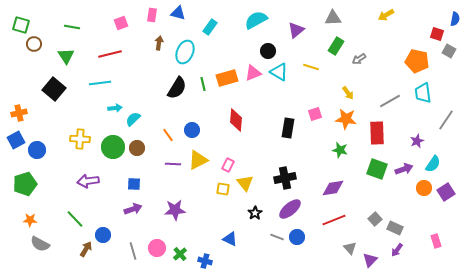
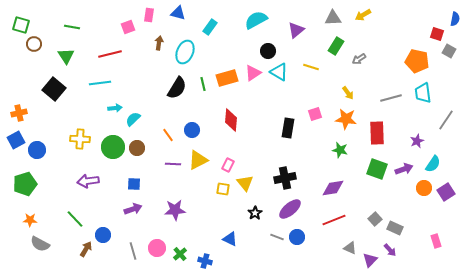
pink rectangle at (152, 15): moved 3 px left
yellow arrow at (386, 15): moved 23 px left
pink square at (121, 23): moved 7 px right, 4 px down
pink triangle at (253, 73): rotated 12 degrees counterclockwise
gray line at (390, 101): moved 1 px right, 3 px up; rotated 15 degrees clockwise
red diamond at (236, 120): moved 5 px left
gray triangle at (350, 248): rotated 24 degrees counterclockwise
purple arrow at (397, 250): moved 7 px left; rotated 80 degrees counterclockwise
